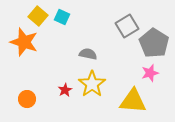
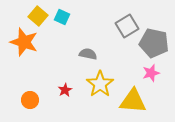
gray pentagon: rotated 20 degrees counterclockwise
pink star: moved 1 px right
yellow star: moved 8 px right
orange circle: moved 3 px right, 1 px down
